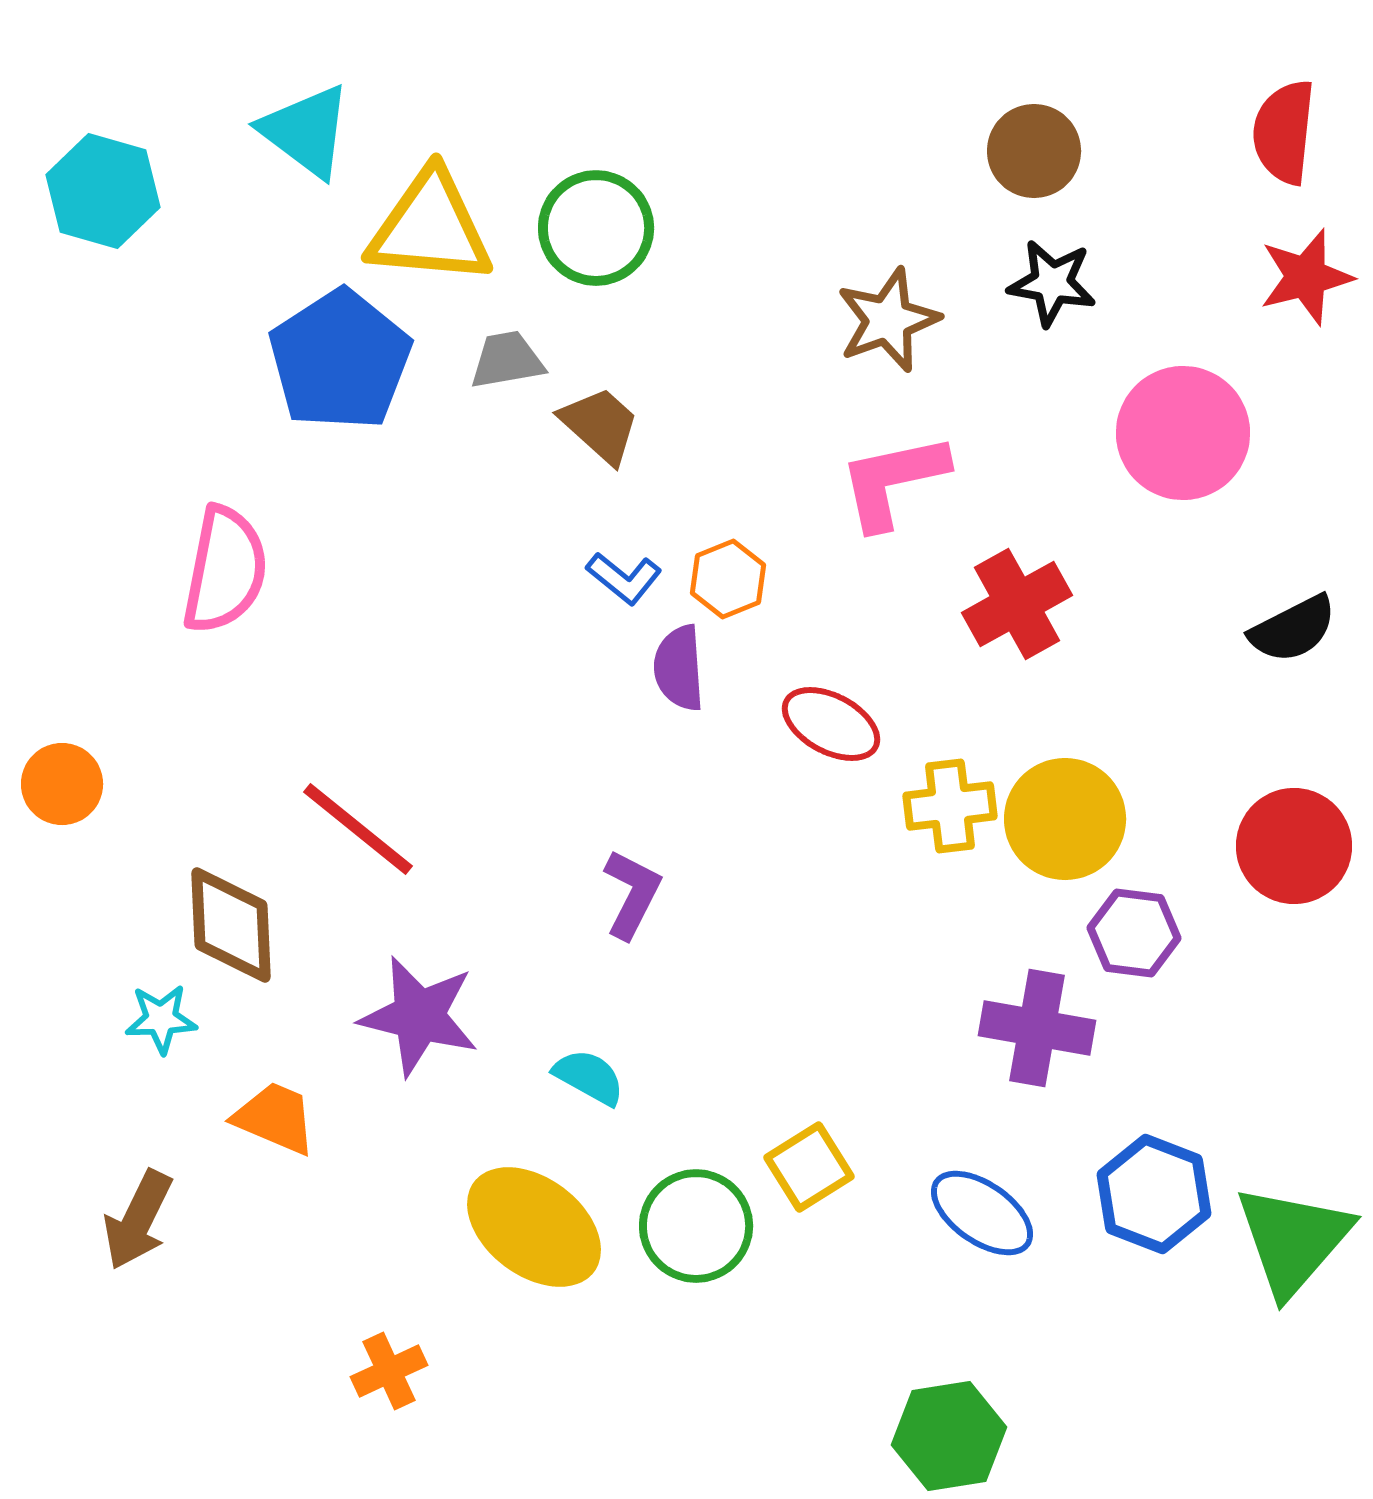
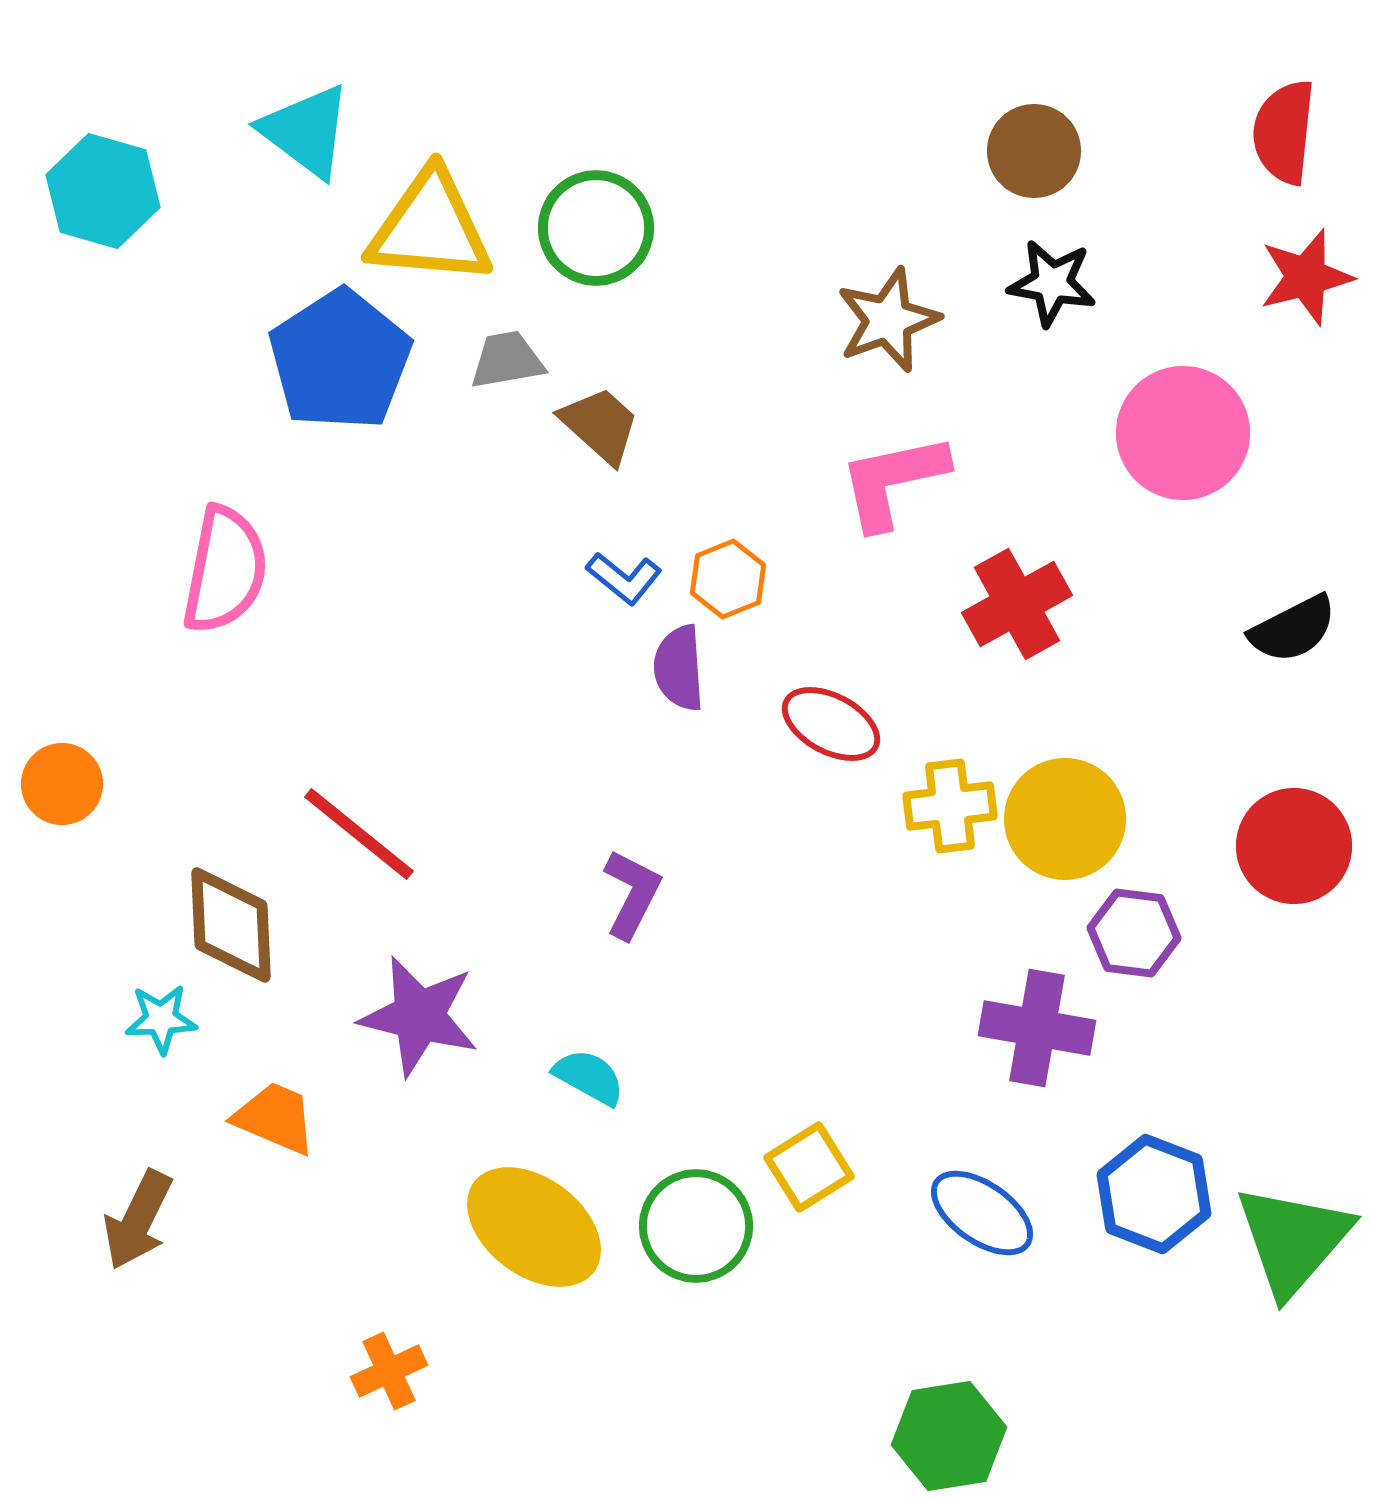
red line at (358, 829): moved 1 px right, 5 px down
